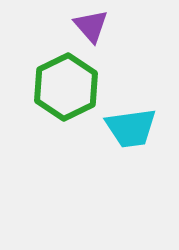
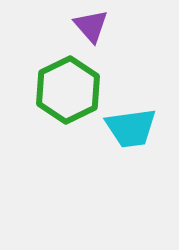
green hexagon: moved 2 px right, 3 px down
